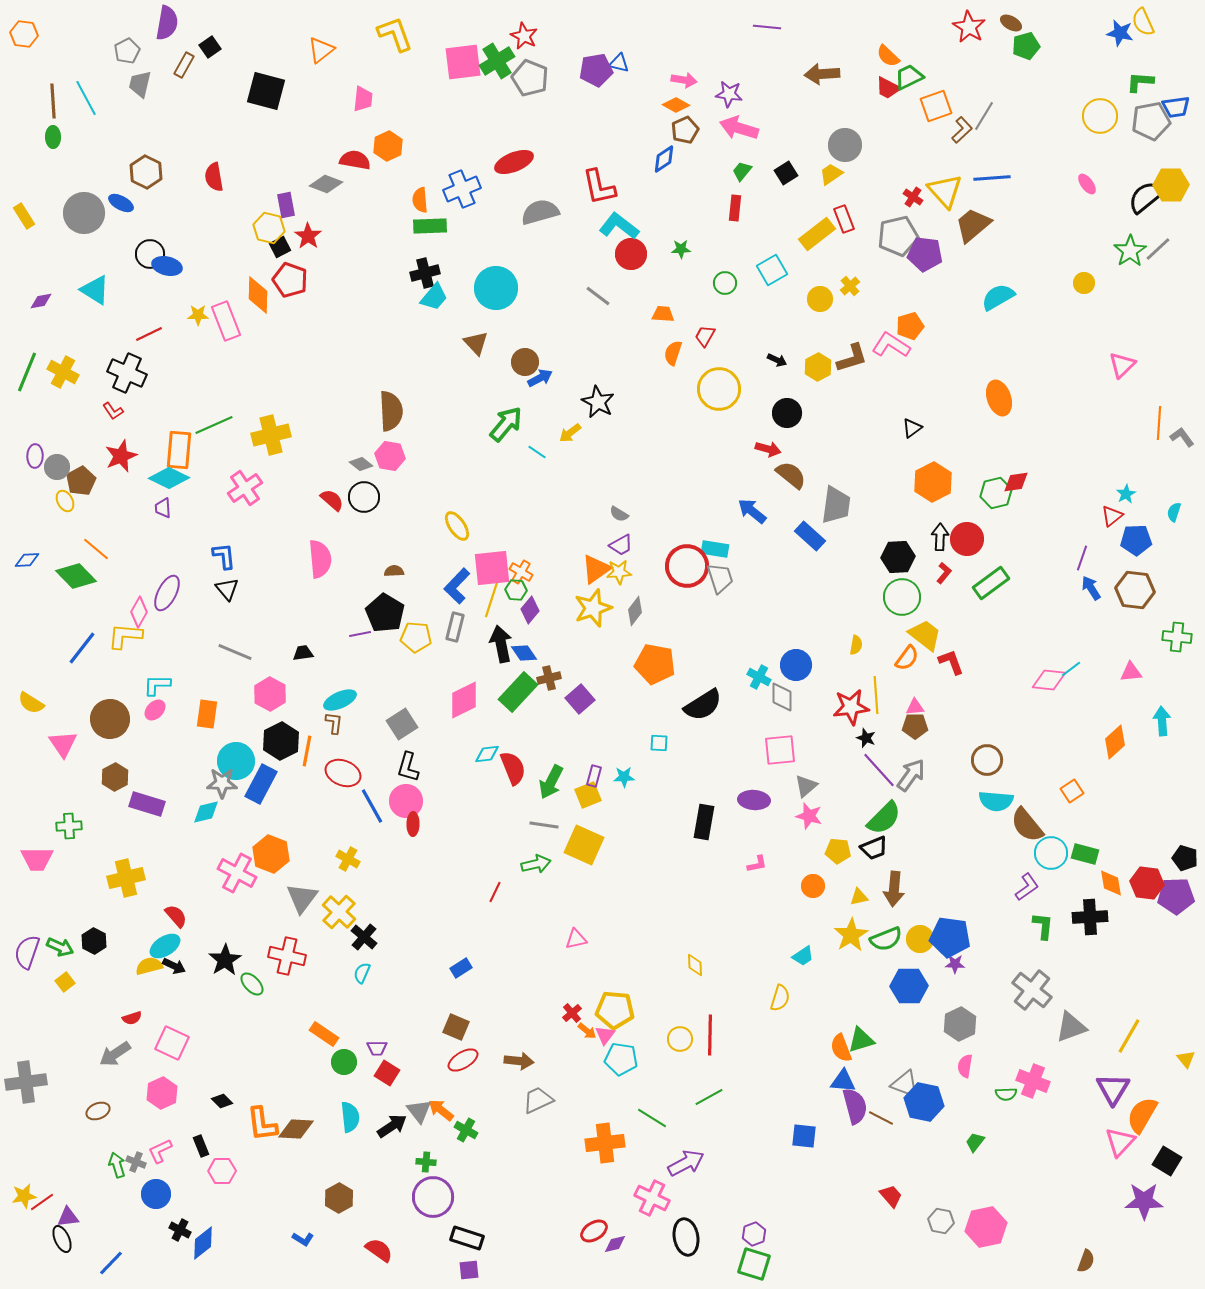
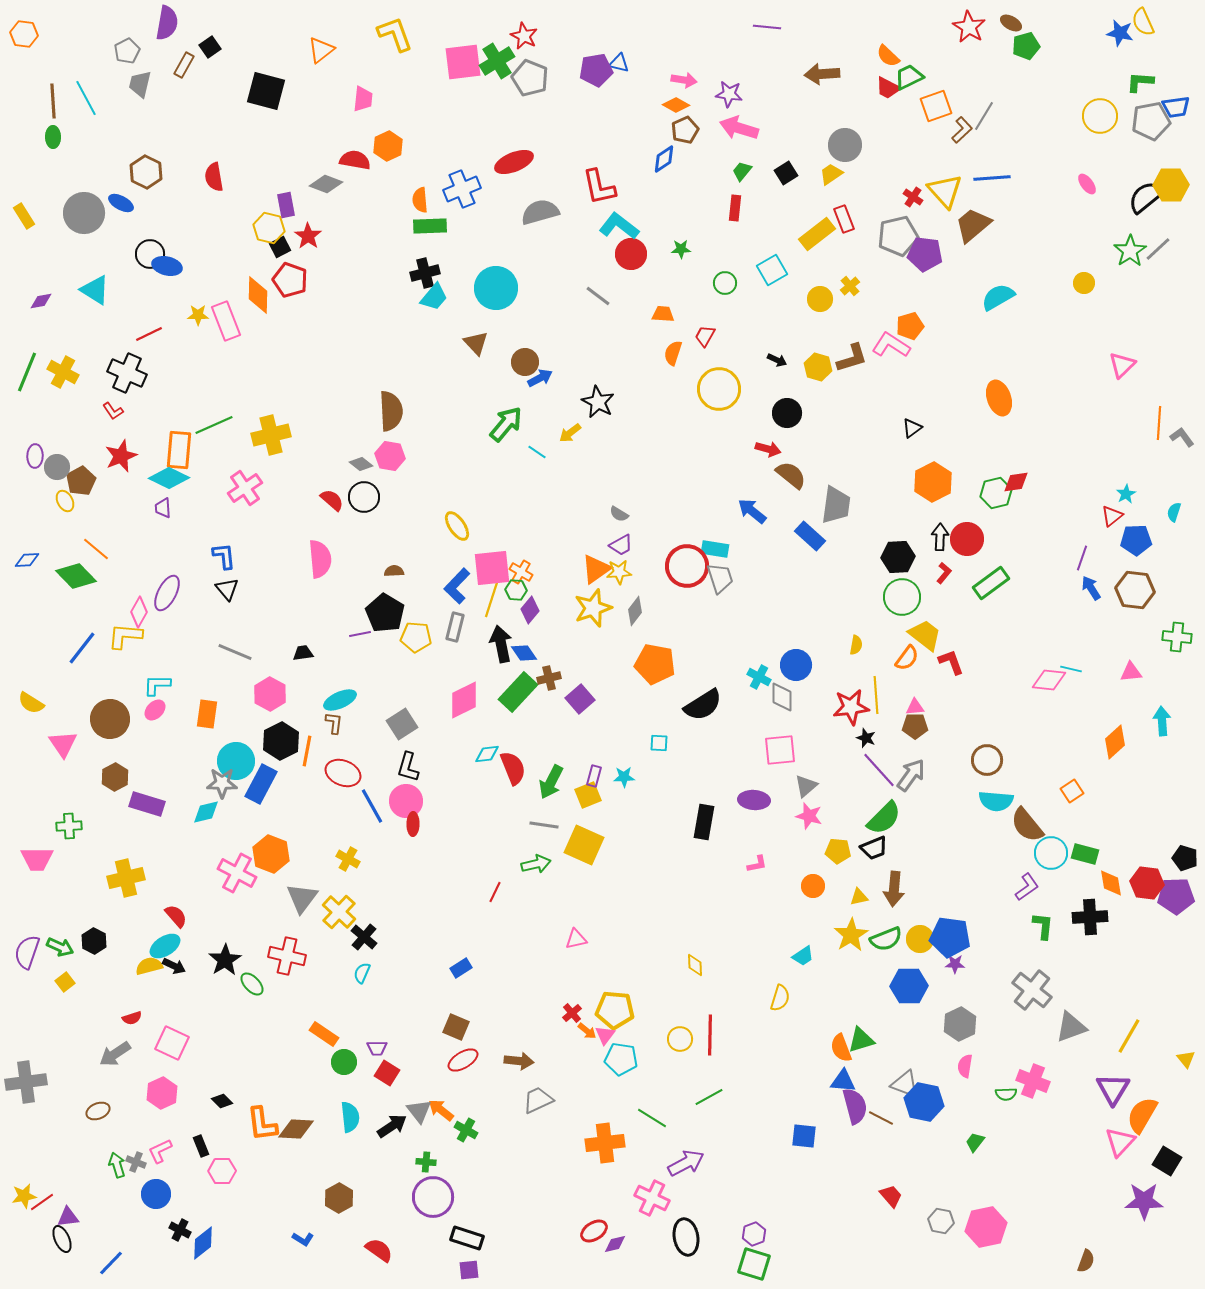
yellow hexagon at (818, 367): rotated 16 degrees counterclockwise
cyan line at (1071, 669): rotated 50 degrees clockwise
